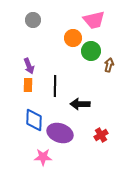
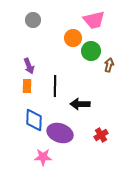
orange rectangle: moved 1 px left, 1 px down
